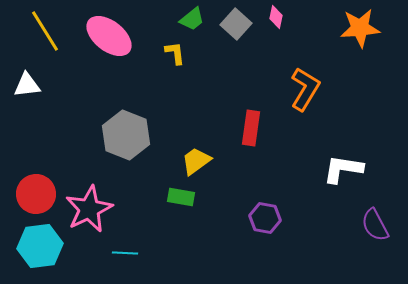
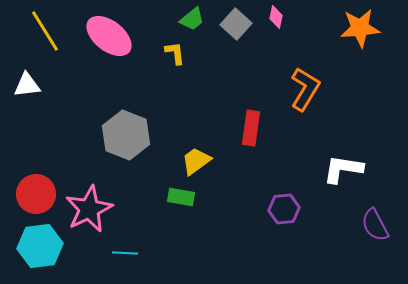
purple hexagon: moved 19 px right, 9 px up; rotated 16 degrees counterclockwise
